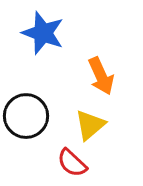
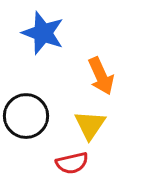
yellow triangle: rotated 16 degrees counterclockwise
red semicircle: rotated 56 degrees counterclockwise
